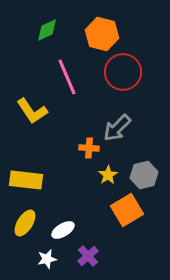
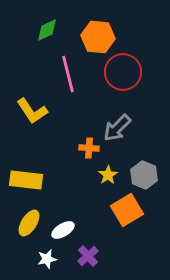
orange hexagon: moved 4 px left, 3 px down; rotated 8 degrees counterclockwise
pink line: moved 1 px right, 3 px up; rotated 9 degrees clockwise
gray hexagon: rotated 24 degrees counterclockwise
yellow ellipse: moved 4 px right
